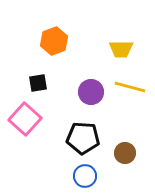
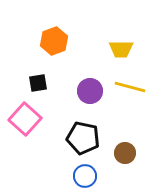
purple circle: moved 1 px left, 1 px up
black pentagon: rotated 8 degrees clockwise
